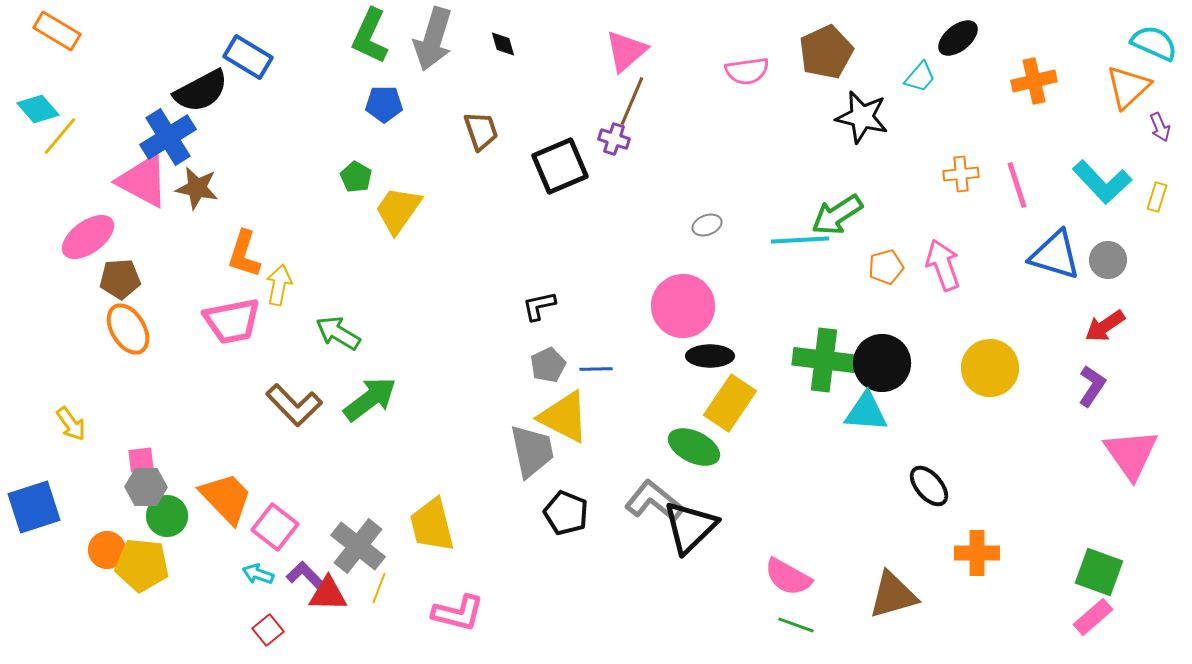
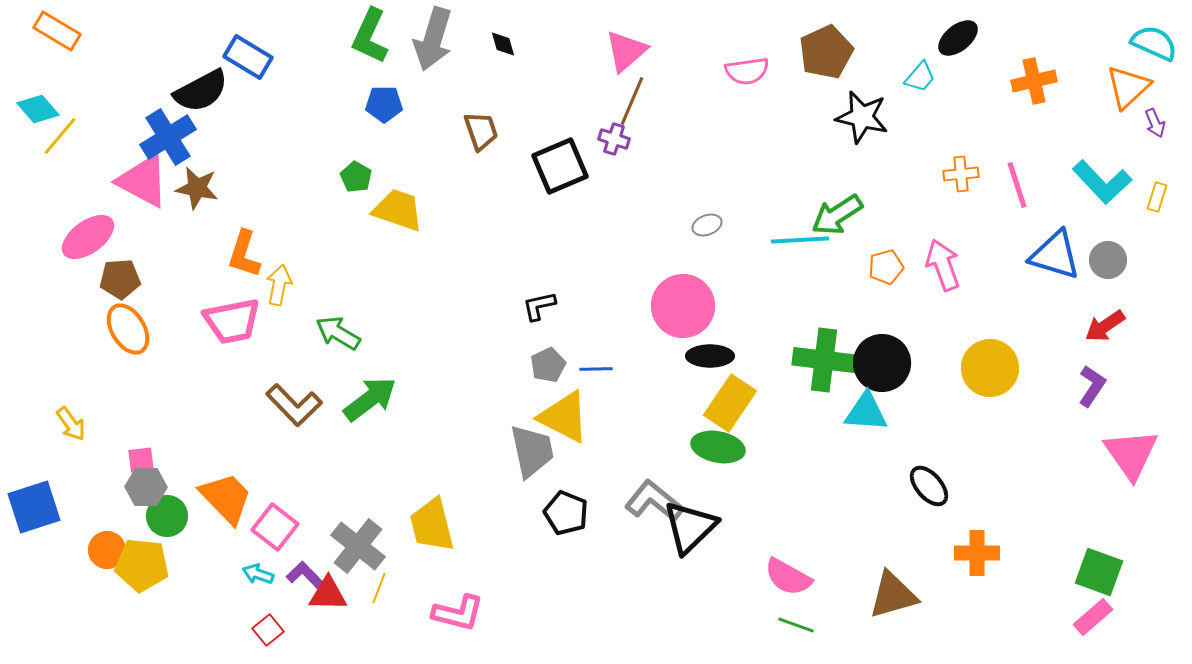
purple arrow at (1160, 127): moved 5 px left, 4 px up
yellow trapezoid at (398, 210): rotated 74 degrees clockwise
green ellipse at (694, 447): moved 24 px right; rotated 15 degrees counterclockwise
